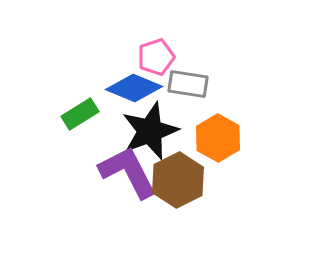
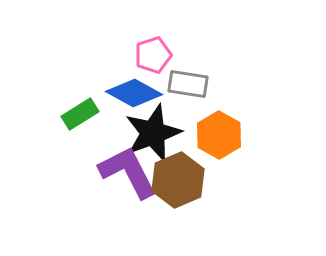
pink pentagon: moved 3 px left, 2 px up
blue diamond: moved 5 px down; rotated 6 degrees clockwise
black star: moved 3 px right, 2 px down
orange hexagon: moved 1 px right, 3 px up
brown hexagon: rotated 4 degrees clockwise
